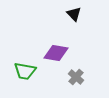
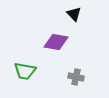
purple diamond: moved 11 px up
gray cross: rotated 28 degrees counterclockwise
